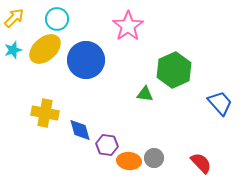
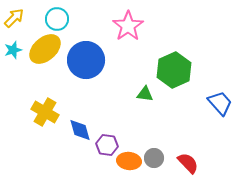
yellow cross: moved 1 px up; rotated 20 degrees clockwise
red semicircle: moved 13 px left
